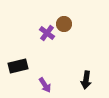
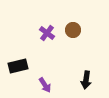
brown circle: moved 9 px right, 6 px down
